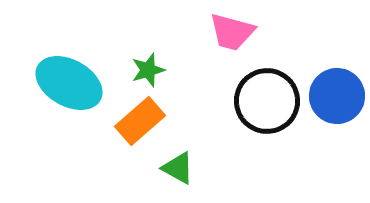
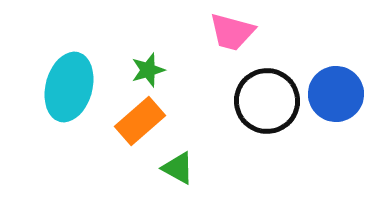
cyan ellipse: moved 4 px down; rotated 76 degrees clockwise
blue circle: moved 1 px left, 2 px up
